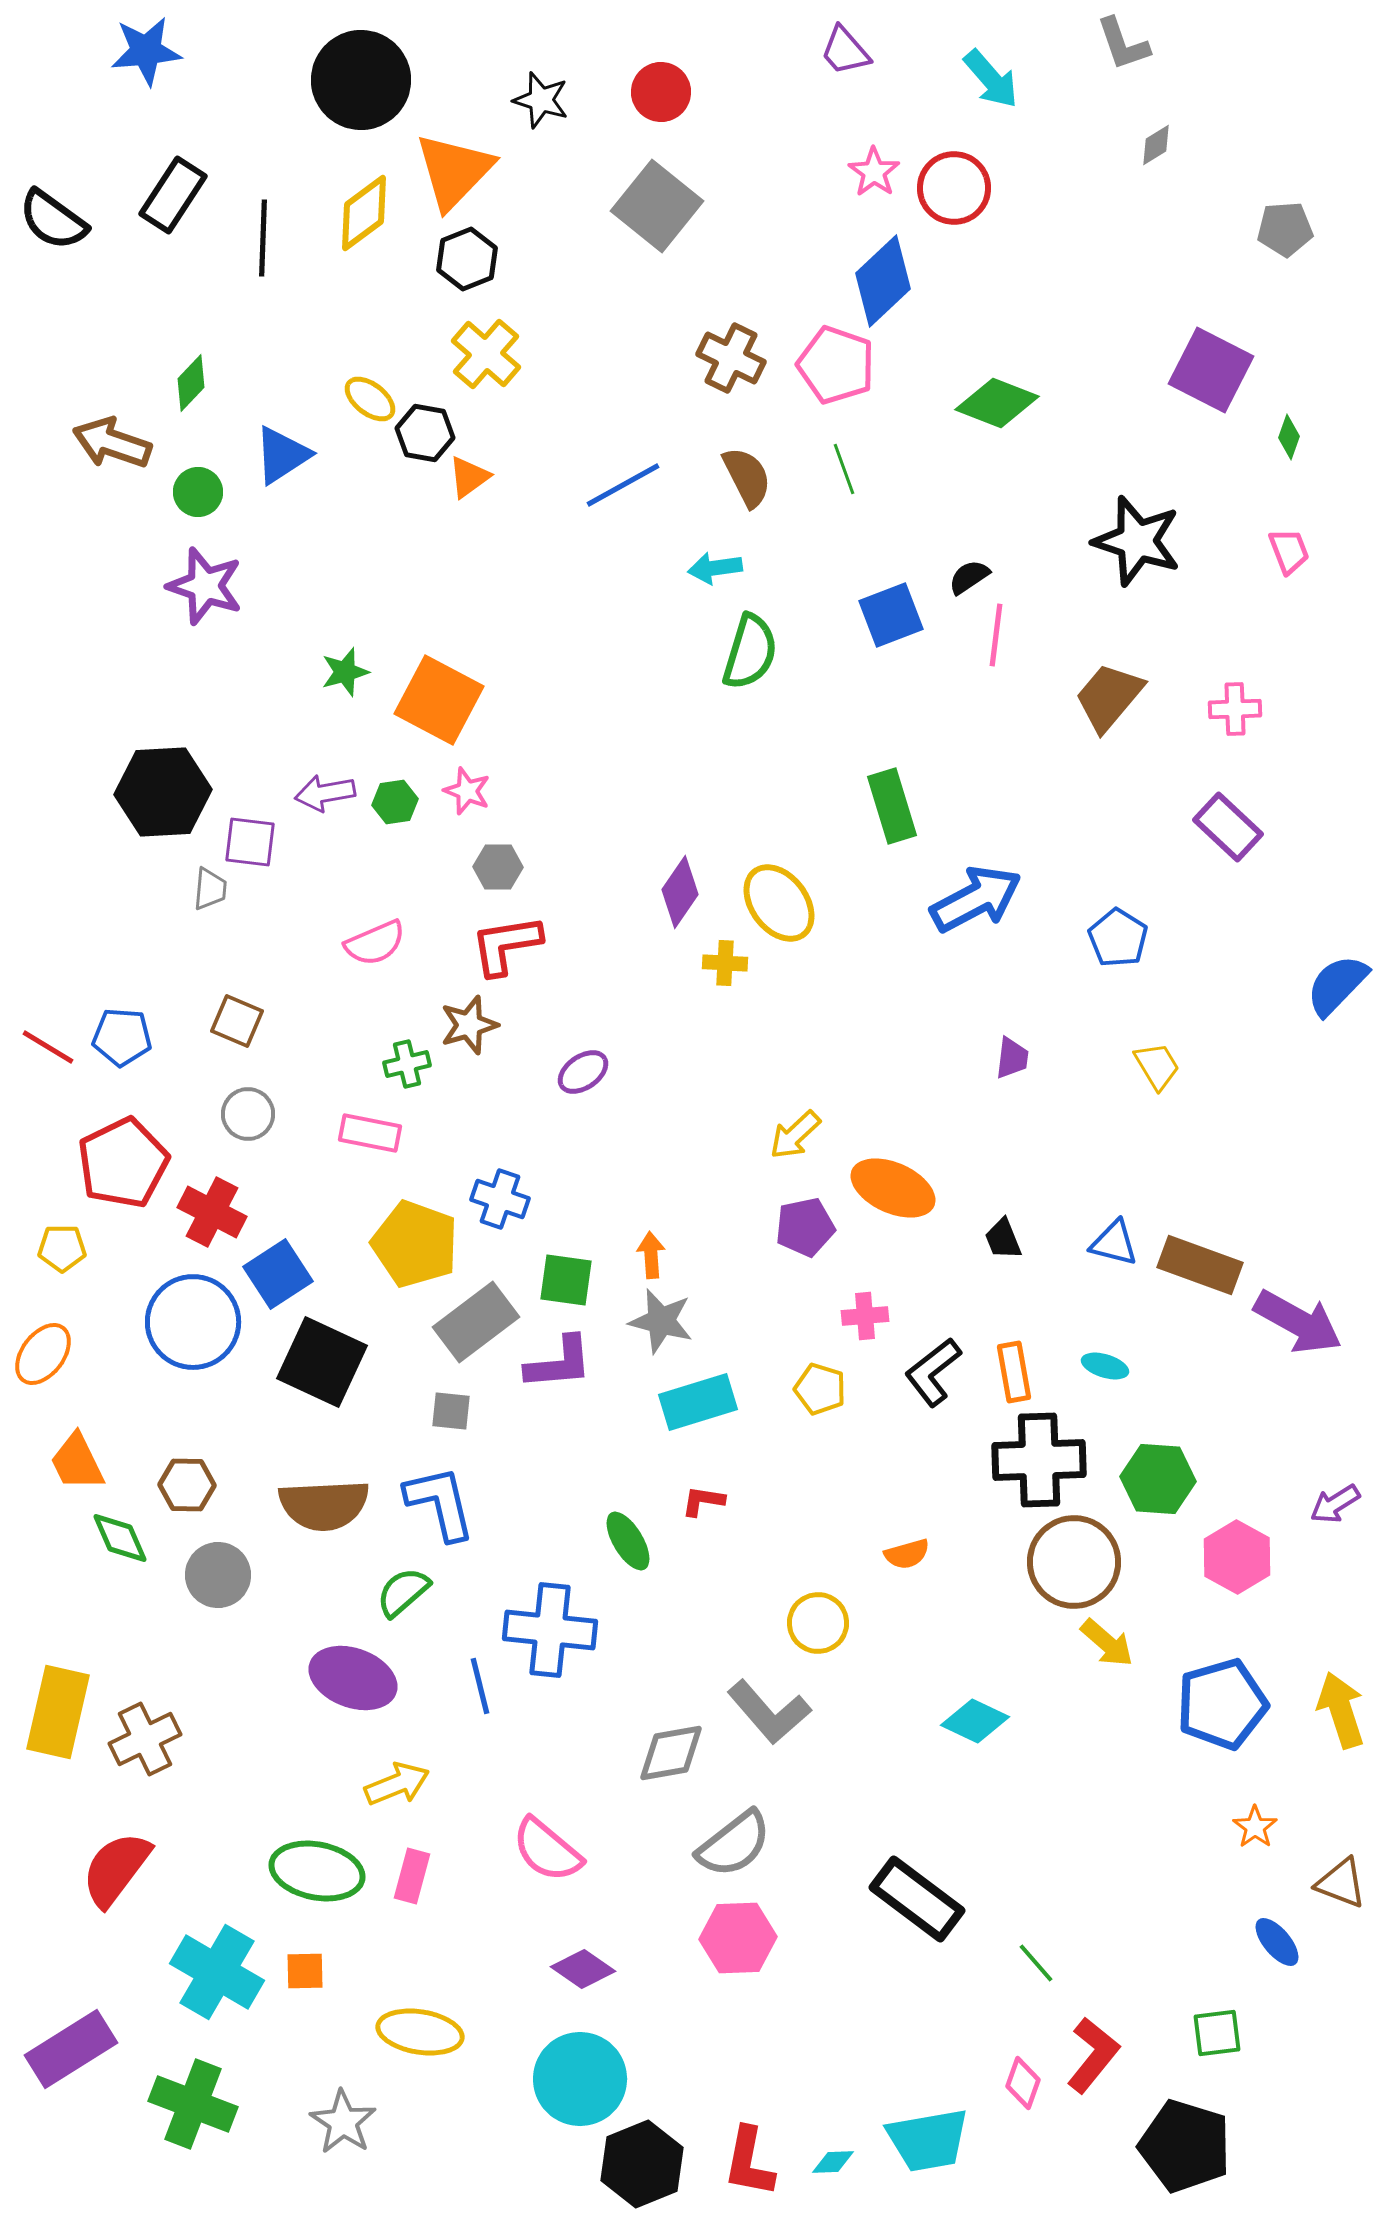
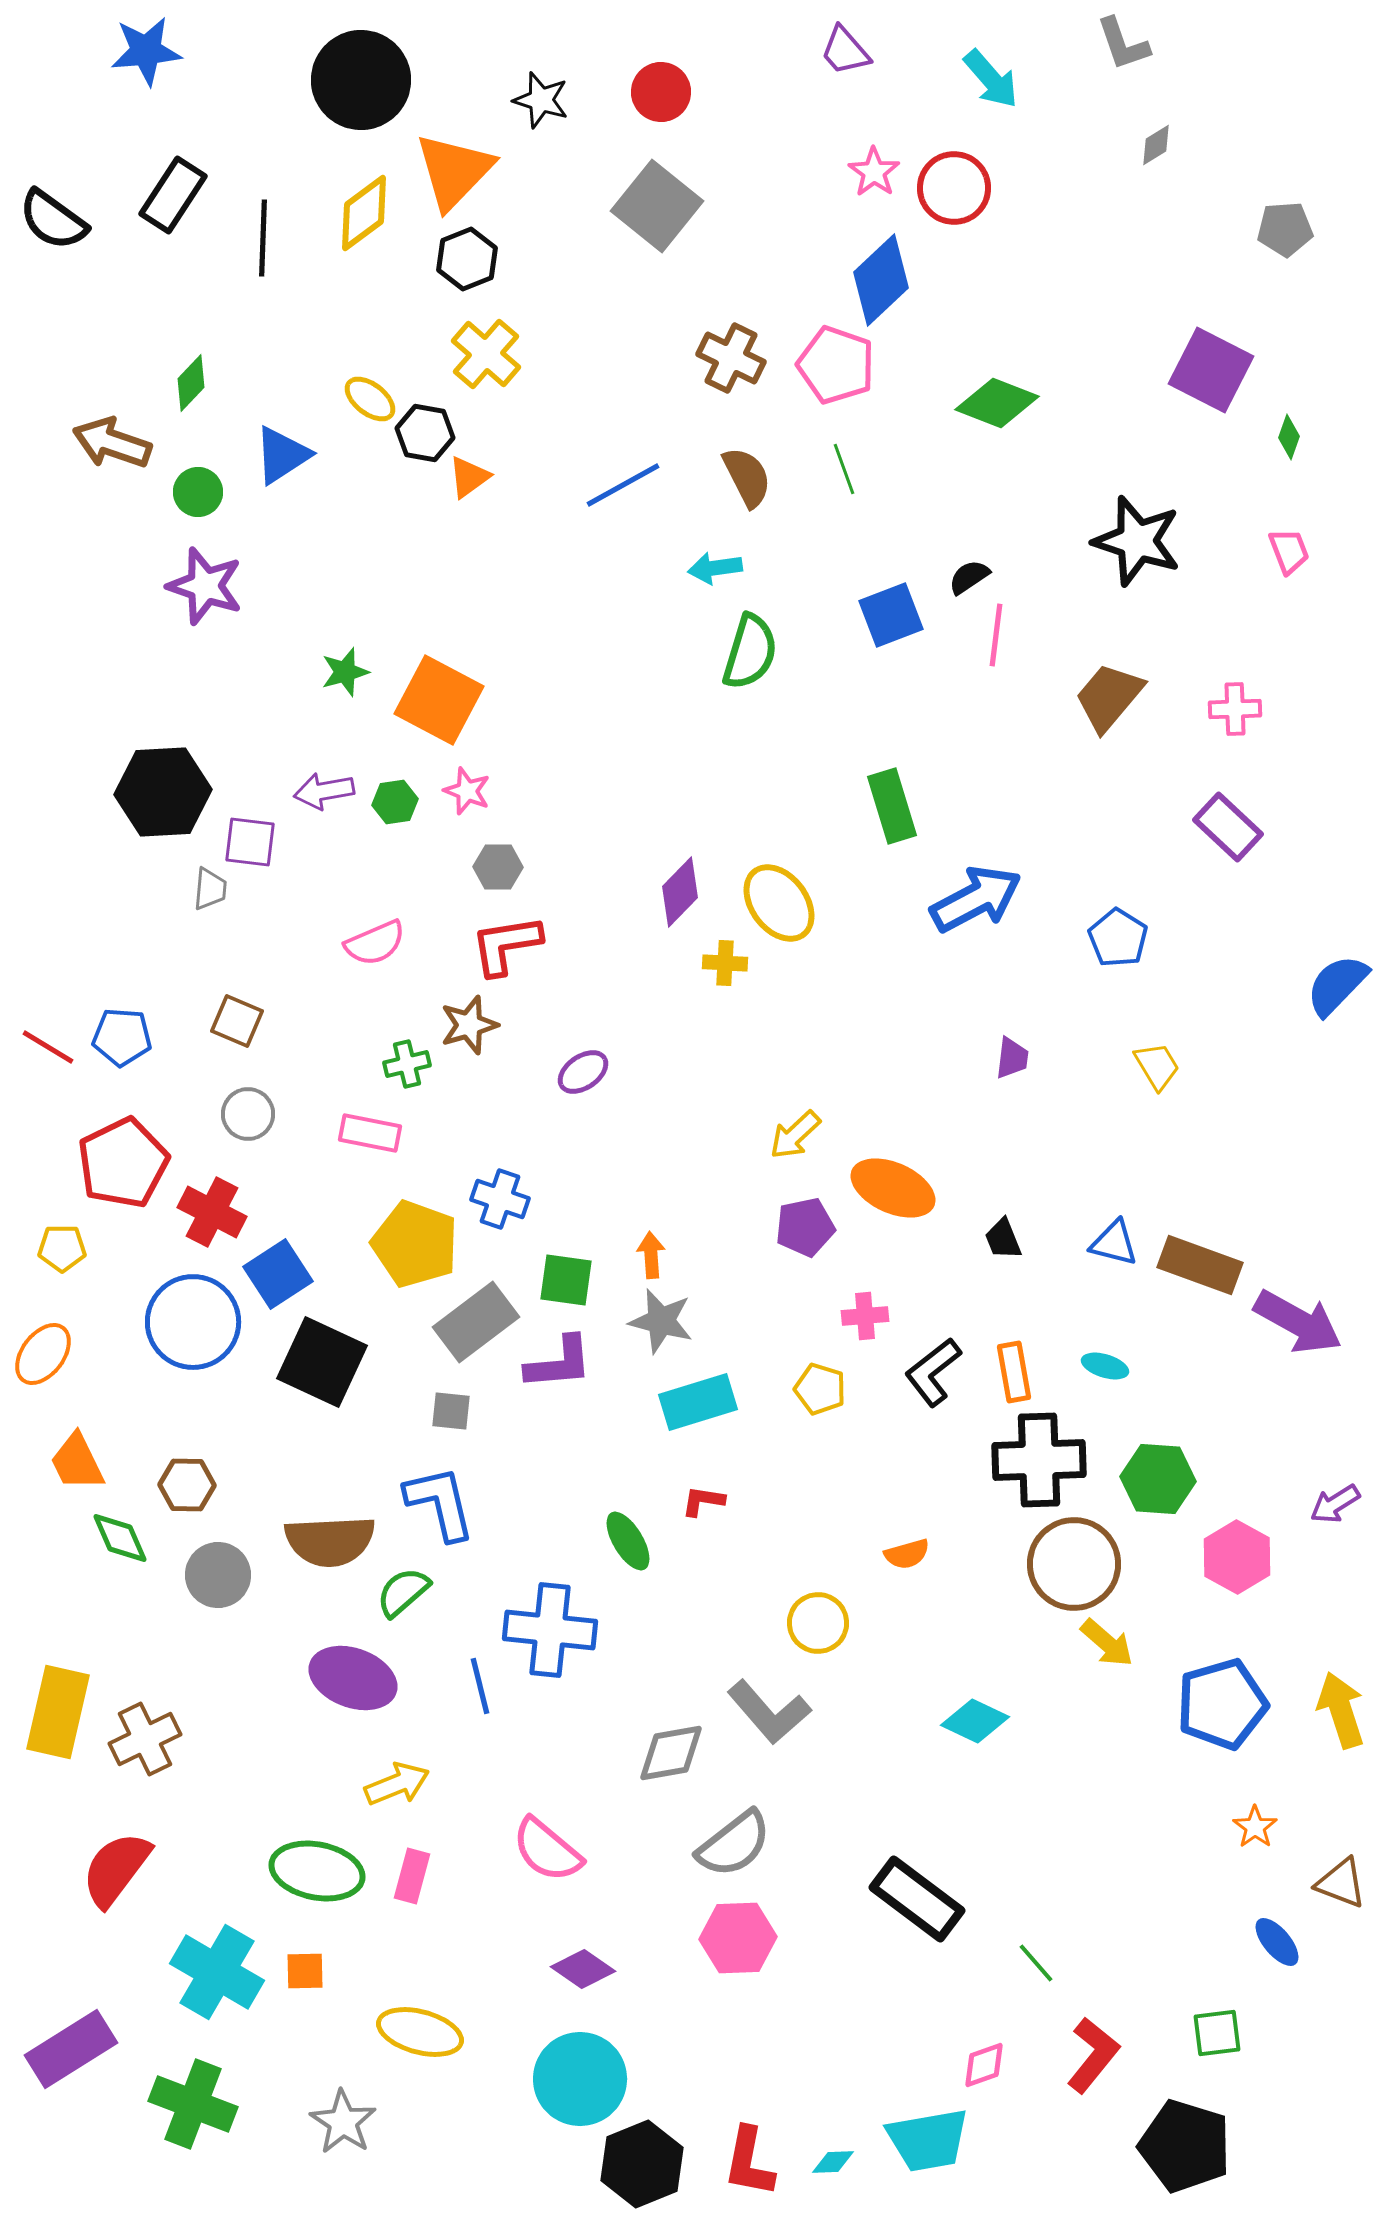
blue diamond at (883, 281): moved 2 px left, 1 px up
purple arrow at (325, 793): moved 1 px left, 2 px up
purple diamond at (680, 892): rotated 10 degrees clockwise
brown semicircle at (324, 1505): moved 6 px right, 36 px down
brown circle at (1074, 1562): moved 2 px down
yellow ellipse at (420, 2032): rotated 6 degrees clockwise
pink diamond at (1023, 2083): moved 39 px left, 18 px up; rotated 51 degrees clockwise
